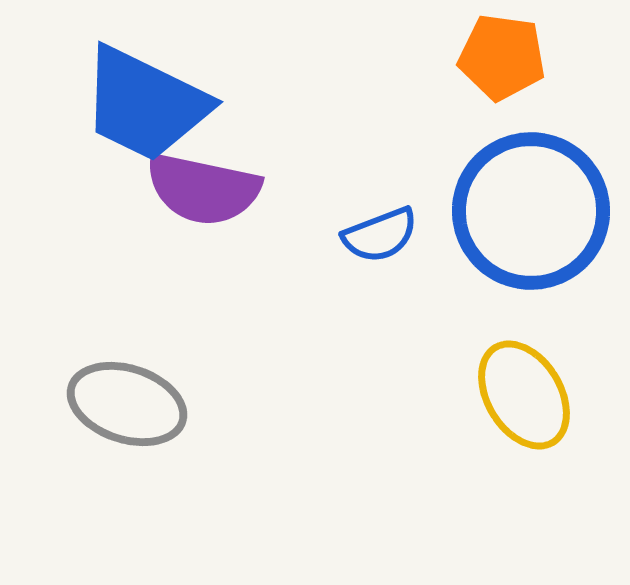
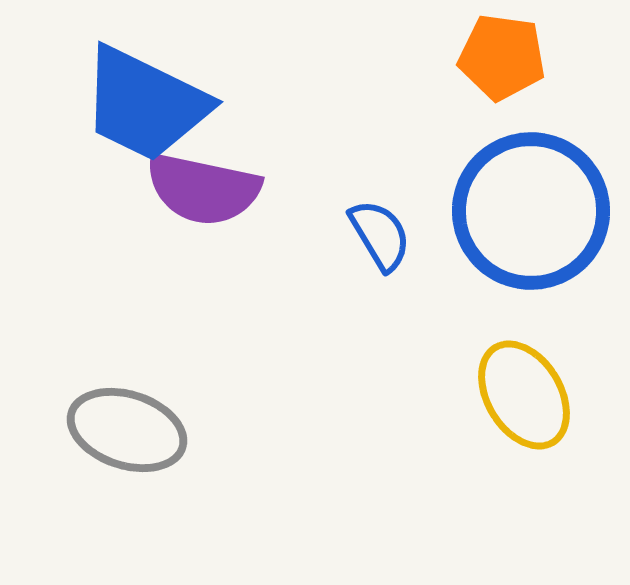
blue semicircle: rotated 100 degrees counterclockwise
gray ellipse: moved 26 px down
